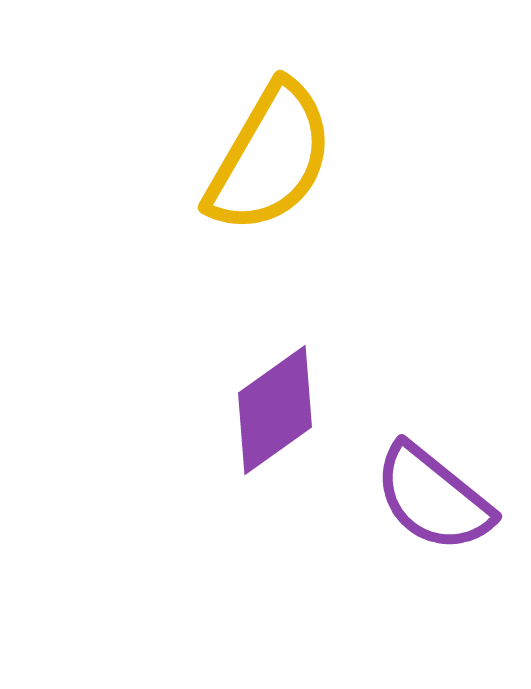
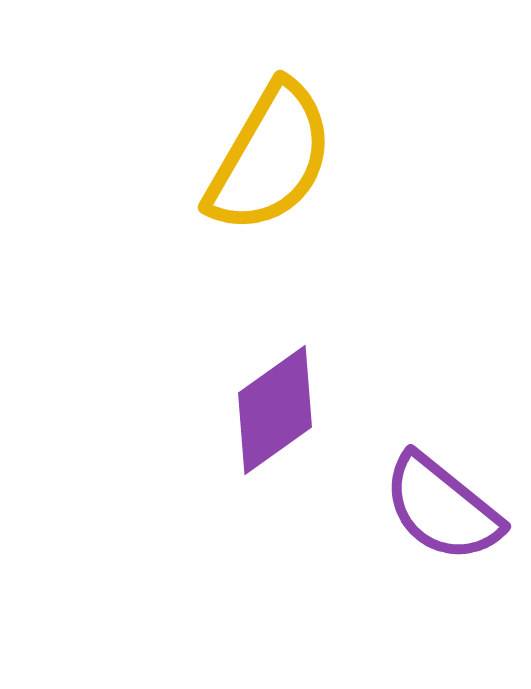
purple semicircle: moved 9 px right, 10 px down
